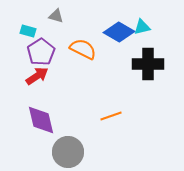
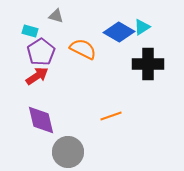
cyan triangle: rotated 18 degrees counterclockwise
cyan rectangle: moved 2 px right
